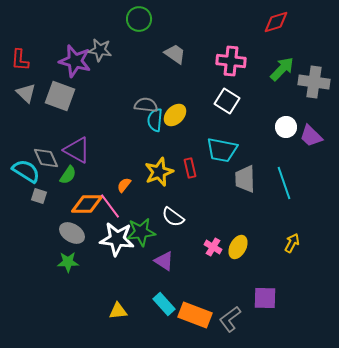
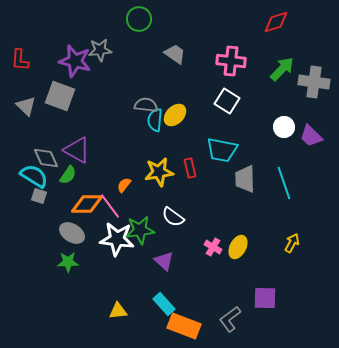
gray star at (100, 50): rotated 15 degrees counterclockwise
gray triangle at (26, 93): moved 13 px down
white circle at (286, 127): moved 2 px left
cyan semicircle at (26, 171): moved 8 px right, 5 px down
yellow star at (159, 172): rotated 12 degrees clockwise
green star at (141, 232): moved 1 px left, 2 px up
purple triangle at (164, 261): rotated 10 degrees clockwise
orange rectangle at (195, 315): moved 11 px left, 11 px down
